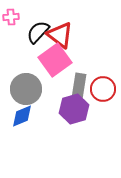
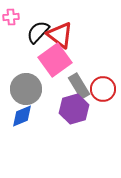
gray rectangle: rotated 40 degrees counterclockwise
